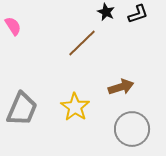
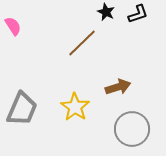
brown arrow: moved 3 px left
